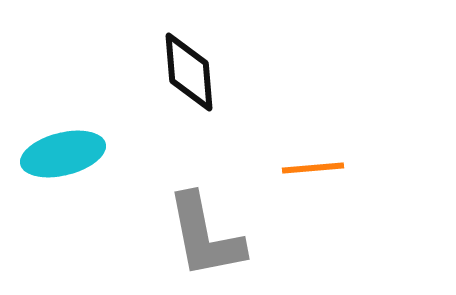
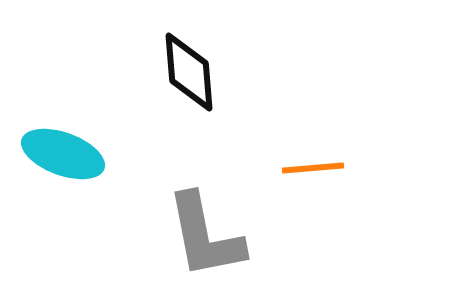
cyan ellipse: rotated 34 degrees clockwise
